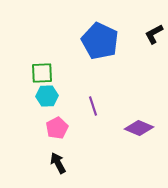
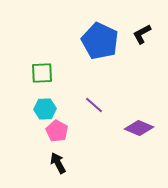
black L-shape: moved 12 px left
cyan hexagon: moved 2 px left, 13 px down
purple line: moved 1 px right, 1 px up; rotated 30 degrees counterclockwise
pink pentagon: moved 3 px down; rotated 15 degrees counterclockwise
